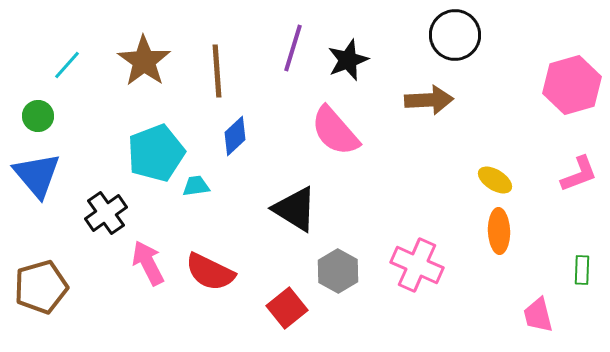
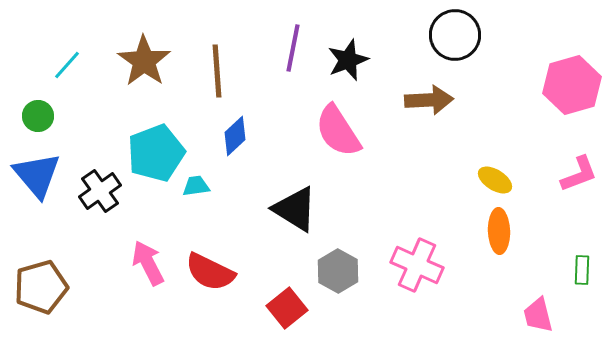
purple line: rotated 6 degrees counterclockwise
pink semicircle: moved 3 px right; rotated 8 degrees clockwise
black cross: moved 6 px left, 22 px up
